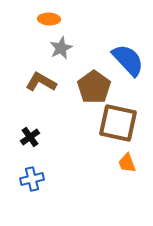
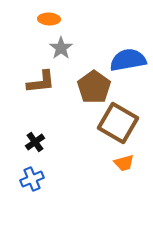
gray star: rotated 10 degrees counterclockwise
blue semicircle: rotated 57 degrees counterclockwise
brown L-shape: rotated 144 degrees clockwise
brown square: rotated 18 degrees clockwise
black cross: moved 5 px right, 5 px down
orange trapezoid: moved 3 px left; rotated 85 degrees counterclockwise
blue cross: rotated 10 degrees counterclockwise
